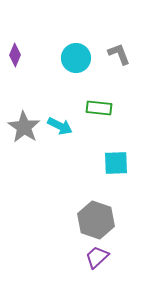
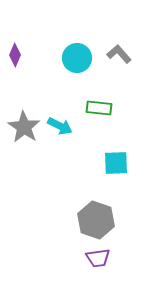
gray L-shape: rotated 20 degrees counterclockwise
cyan circle: moved 1 px right
purple trapezoid: moved 1 px right, 1 px down; rotated 145 degrees counterclockwise
